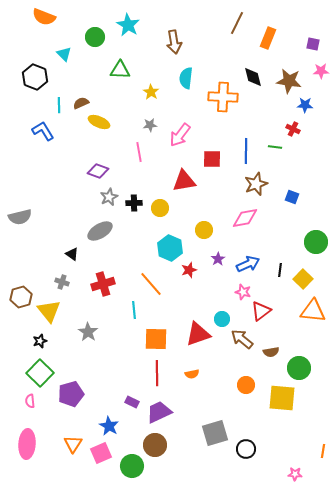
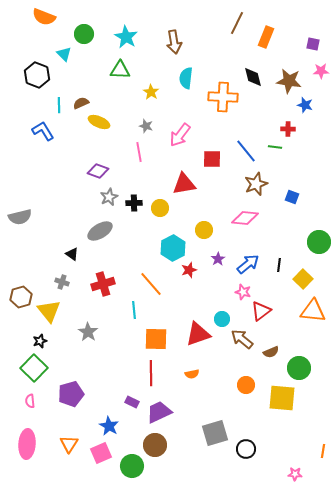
cyan star at (128, 25): moved 2 px left, 12 px down
green circle at (95, 37): moved 11 px left, 3 px up
orange rectangle at (268, 38): moved 2 px left, 1 px up
black hexagon at (35, 77): moved 2 px right, 2 px up
blue star at (305, 105): rotated 14 degrees clockwise
gray star at (150, 125): moved 4 px left, 1 px down; rotated 24 degrees clockwise
red cross at (293, 129): moved 5 px left; rotated 24 degrees counterclockwise
blue line at (246, 151): rotated 40 degrees counterclockwise
red triangle at (184, 181): moved 3 px down
pink diamond at (245, 218): rotated 16 degrees clockwise
green circle at (316, 242): moved 3 px right
cyan hexagon at (170, 248): moved 3 px right; rotated 10 degrees clockwise
blue arrow at (248, 264): rotated 15 degrees counterclockwise
black line at (280, 270): moved 1 px left, 5 px up
brown semicircle at (271, 352): rotated 14 degrees counterclockwise
green square at (40, 373): moved 6 px left, 5 px up
red line at (157, 373): moved 6 px left
orange triangle at (73, 444): moved 4 px left
